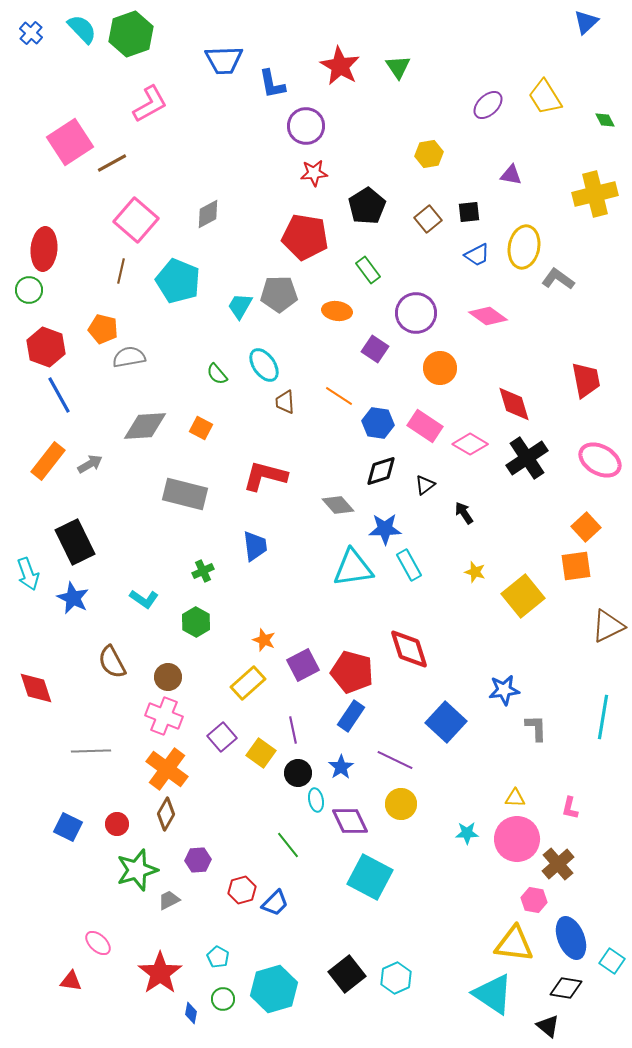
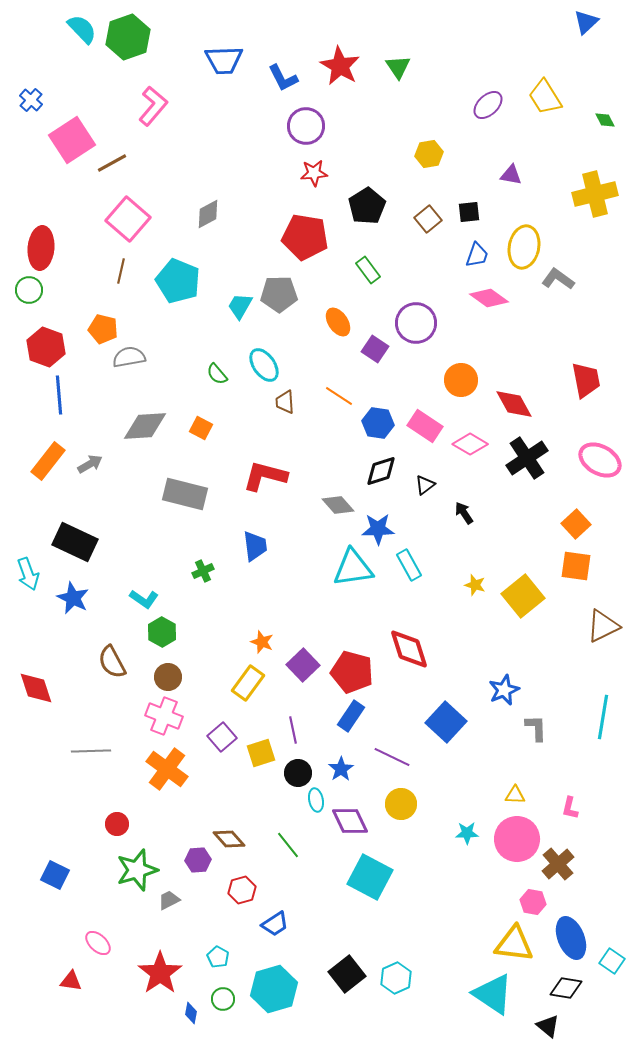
blue cross at (31, 33): moved 67 px down
green hexagon at (131, 34): moved 3 px left, 3 px down
blue L-shape at (272, 84): moved 11 px right, 6 px up; rotated 16 degrees counterclockwise
pink L-shape at (150, 104): moved 3 px right, 2 px down; rotated 21 degrees counterclockwise
pink square at (70, 142): moved 2 px right, 2 px up
pink square at (136, 220): moved 8 px left, 1 px up
red ellipse at (44, 249): moved 3 px left, 1 px up
blue trapezoid at (477, 255): rotated 44 degrees counterclockwise
orange ellipse at (337, 311): moved 1 px right, 11 px down; rotated 48 degrees clockwise
purple circle at (416, 313): moved 10 px down
pink diamond at (488, 316): moved 1 px right, 18 px up
orange circle at (440, 368): moved 21 px right, 12 px down
blue line at (59, 395): rotated 24 degrees clockwise
red diamond at (514, 404): rotated 12 degrees counterclockwise
orange square at (586, 527): moved 10 px left, 3 px up
blue star at (385, 529): moved 7 px left
black rectangle at (75, 542): rotated 39 degrees counterclockwise
orange square at (576, 566): rotated 16 degrees clockwise
yellow star at (475, 572): moved 13 px down
green hexagon at (196, 622): moved 34 px left, 10 px down
brown triangle at (608, 626): moved 5 px left
orange star at (264, 640): moved 2 px left, 2 px down
purple square at (303, 665): rotated 16 degrees counterclockwise
yellow rectangle at (248, 683): rotated 12 degrees counterclockwise
blue star at (504, 690): rotated 16 degrees counterclockwise
yellow square at (261, 753): rotated 36 degrees clockwise
purple line at (395, 760): moved 3 px left, 3 px up
blue star at (341, 767): moved 2 px down
yellow triangle at (515, 798): moved 3 px up
brown diamond at (166, 814): moved 63 px right, 25 px down; rotated 72 degrees counterclockwise
blue square at (68, 827): moved 13 px left, 48 px down
pink hexagon at (534, 900): moved 1 px left, 2 px down
blue trapezoid at (275, 903): moved 21 px down; rotated 12 degrees clockwise
